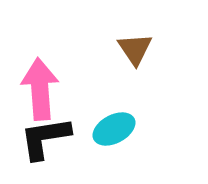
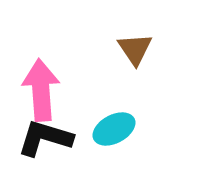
pink arrow: moved 1 px right, 1 px down
black L-shape: rotated 26 degrees clockwise
